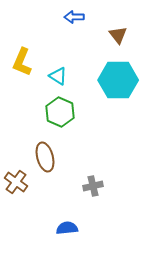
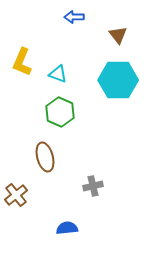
cyan triangle: moved 2 px up; rotated 12 degrees counterclockwise
brown cross: moved 13 px down; rotated 15 degrees clockwise
